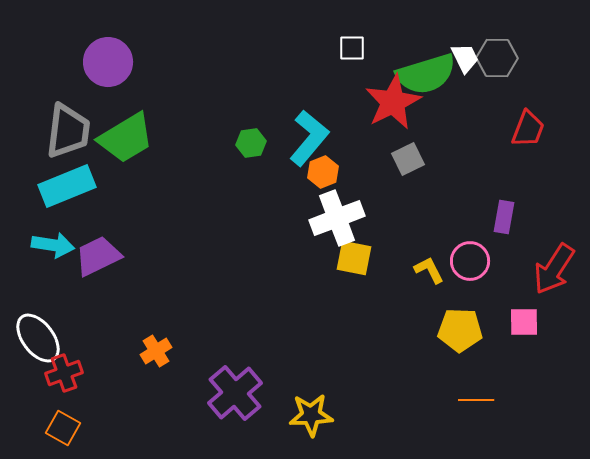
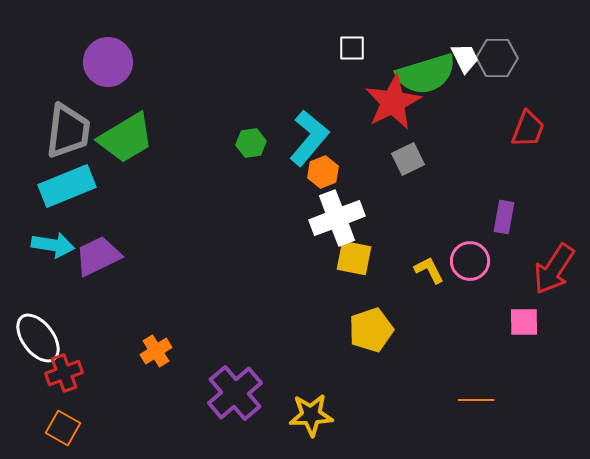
yellow pentagon: moved 89 px left; rotated 21 degrees counterclockwise
